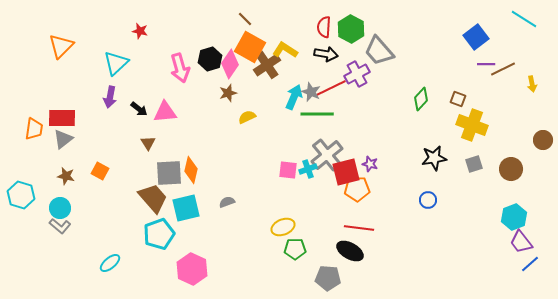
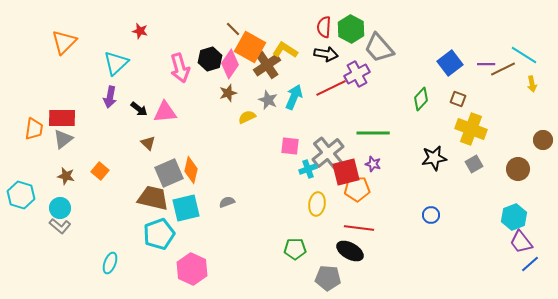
brown line at (245, 19): moved 12 px left, 10 px down
cyan line at (524, 19): moved 36 px down
blue square at (476, 37): moved 26 px left, 26 px down
orange triangle at (61, 46): moved 3 px right, 4 px up
gray trapezoid at (379, 51): moved 3 px up
gray star at (311, 92): moved 43 px left, 8 px down
green line at (317, 114): moved 56 px right, 19 px down
yellow cross at (472, 125): moved 1 px left, 4 px down
brown triangle at (148, 143): rotated 14 degrees counterclockwise
gray cross at (327, 155): moved 1 px right, 2 px up
purple star at (370, 164): moved 3 px right
gray square at (474, 164): rotated 12 degrees counterclockwise
brown circle at (511, 169): moved 7 px right
pink square at (288, 170): moved 2 px right, 24 px up
orange square at (100, 171): rotated 12 degrees clockwise
gray square at (169, 173): rotated 20 degrees counterclockwise
brown trapezoid at (153, 198): rotated 36 degrees counterclockwise
blue circle at (428, 200): moved 3 px right, 15 px down
yellow ellipse at (283, 227): moved 34 px right, 23 px up; rotated 60 degrees counterclockwise
cyan ellipse at (110, 263): rotated 30 degrees counterclockwise
